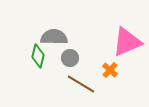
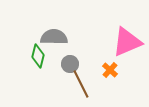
gray circle: moved 6 px down
brown line: rotated 32 degrees clockwise
